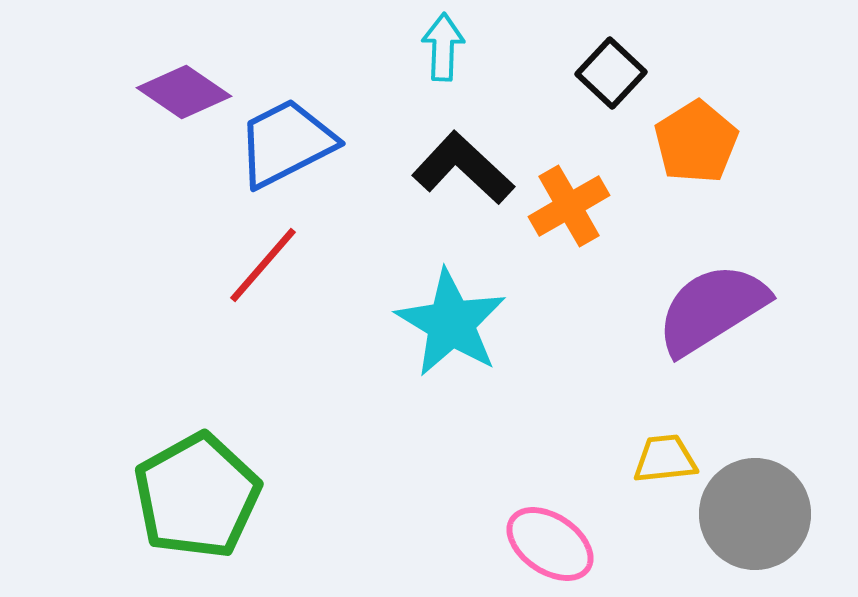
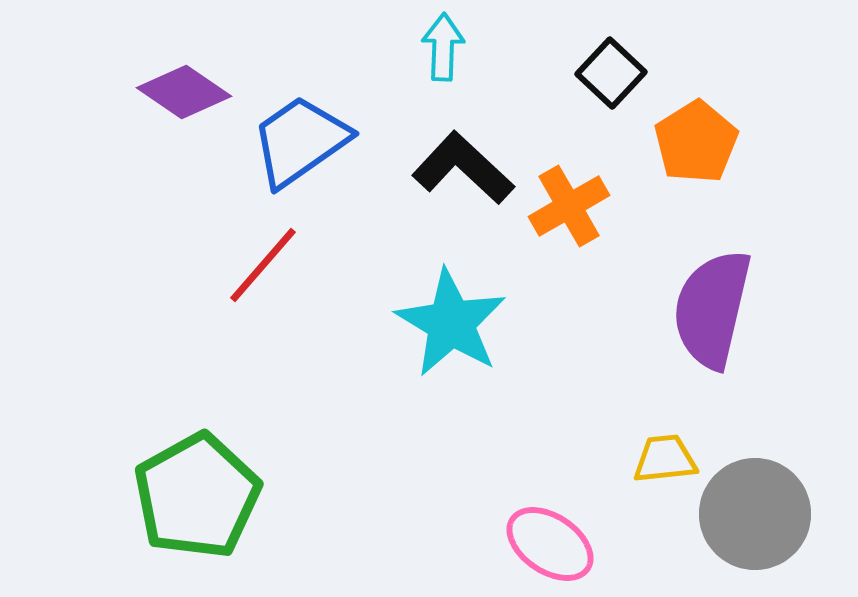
blue trapezoid: moved 14 px right, 2 px up; rotated 8 degrees counterclockwise
purple semicircle: rotated 45 degrees counterclockwise
